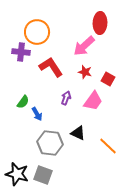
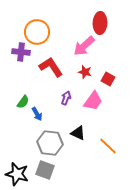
gray square: moved 2 px right, 5 px up
